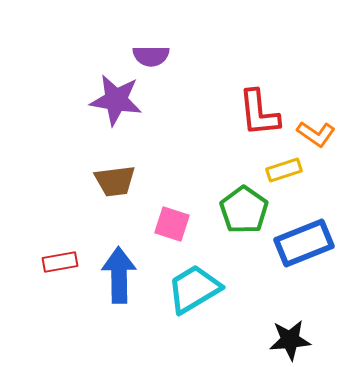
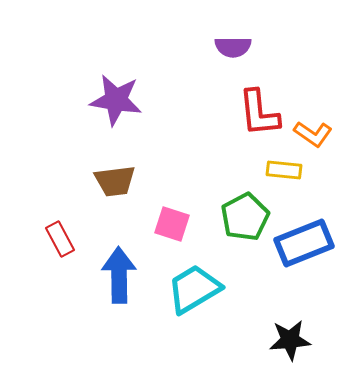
purple semicircle: moved 82 px right, 9 px up
orange L-shape: moved 3 px left
yellow rectangle: rotated 24 degrees clockwise
green pentagon: moved 1 px right, 7 px down; rotated 9 degrees clockwise
red rectangle: moved 23 px up; rotated 72 degrees clockwise
